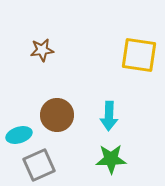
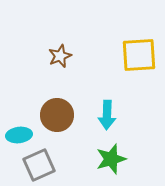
brown star: moved 18 px right, 6 px down; rotated 15 degrees counterclockwise
yellow square: rotated 12 degrees counterclockwise
cyan arrow: moved 2 px left, 1 px up
cyan ellipse: rotated 10 degrees clockwise
green star: rotated 16 degrees counterclockwise
